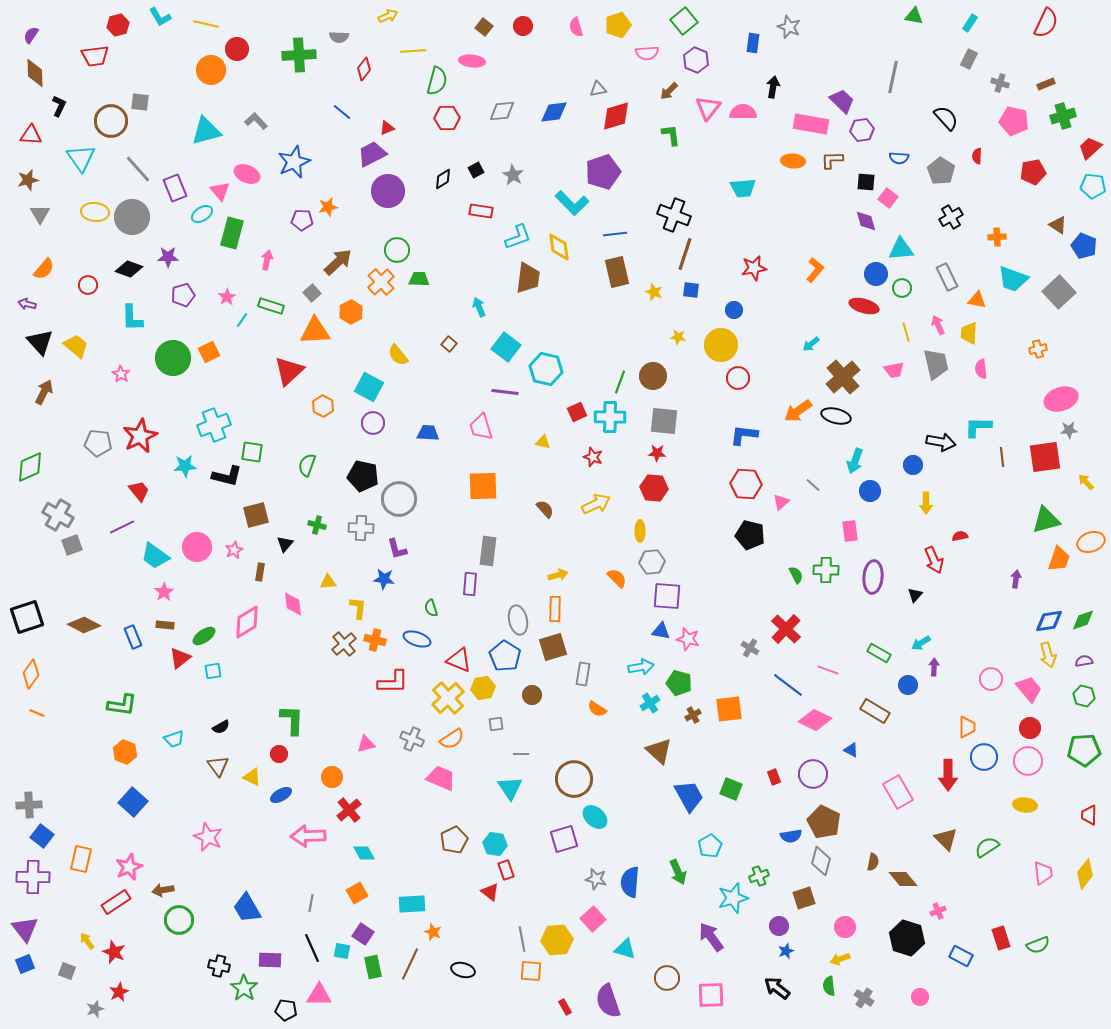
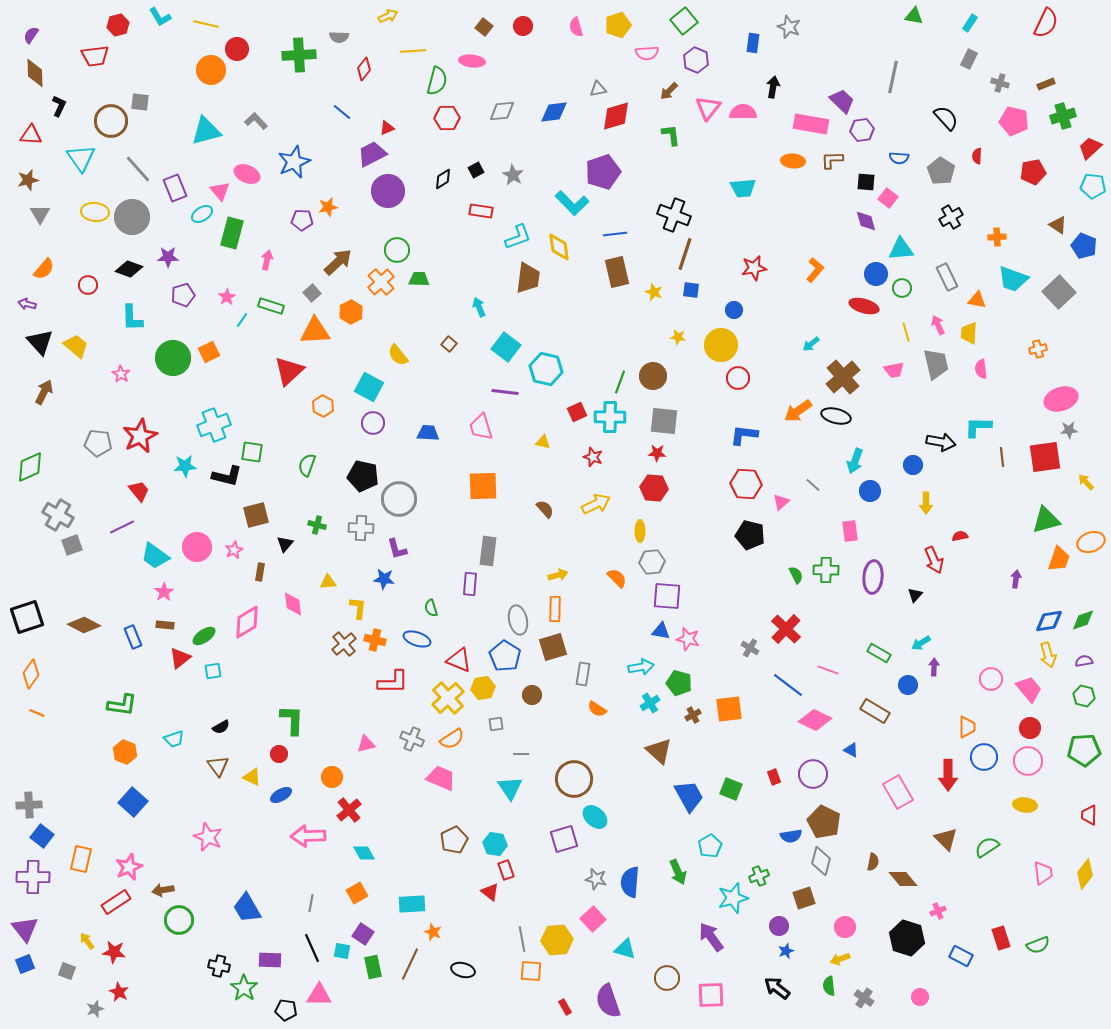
red star at (114, 952): rotated 15 degrees counterclockwise
red star at (119, 992): rotated 18 degrees counterclockwise
